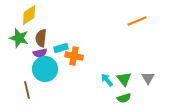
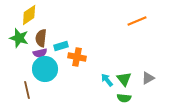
cyan rectangle: moved 2 px up
orange cross: moved 3 px right, 1 px down
gray triangle: rotated 32 degrees clockwise
green semicircle: rotated 24 degrees clockwise
